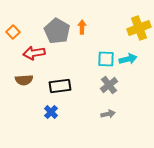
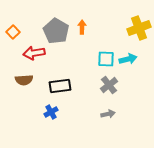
gray pentagon: moved 1 px left
blue cross: rotated 16 degrees clockwise
